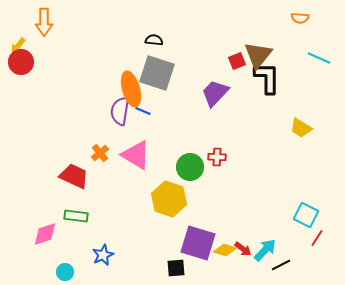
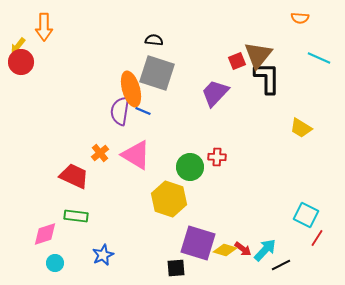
orange arrow: moved 5 px down
cyan circle: moved 10 px left, 9 px up
